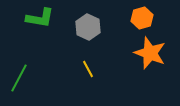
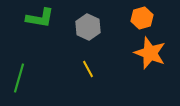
green line: rotated 12 degrees counterclockwise
